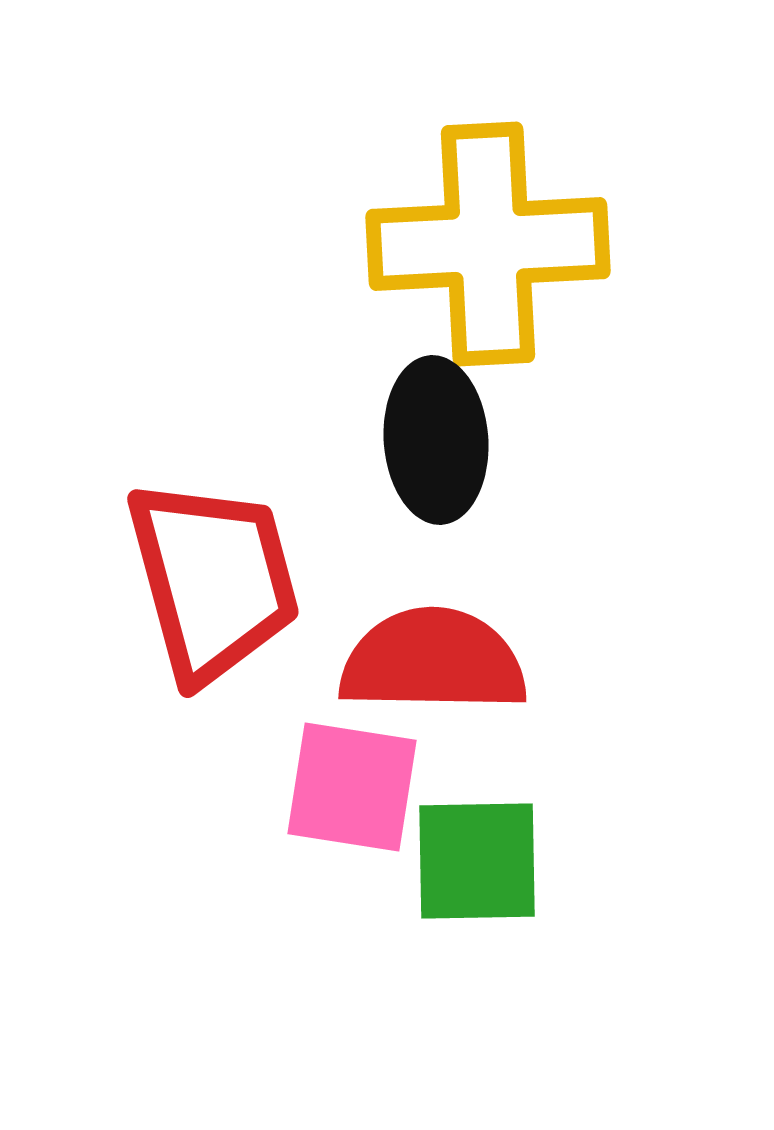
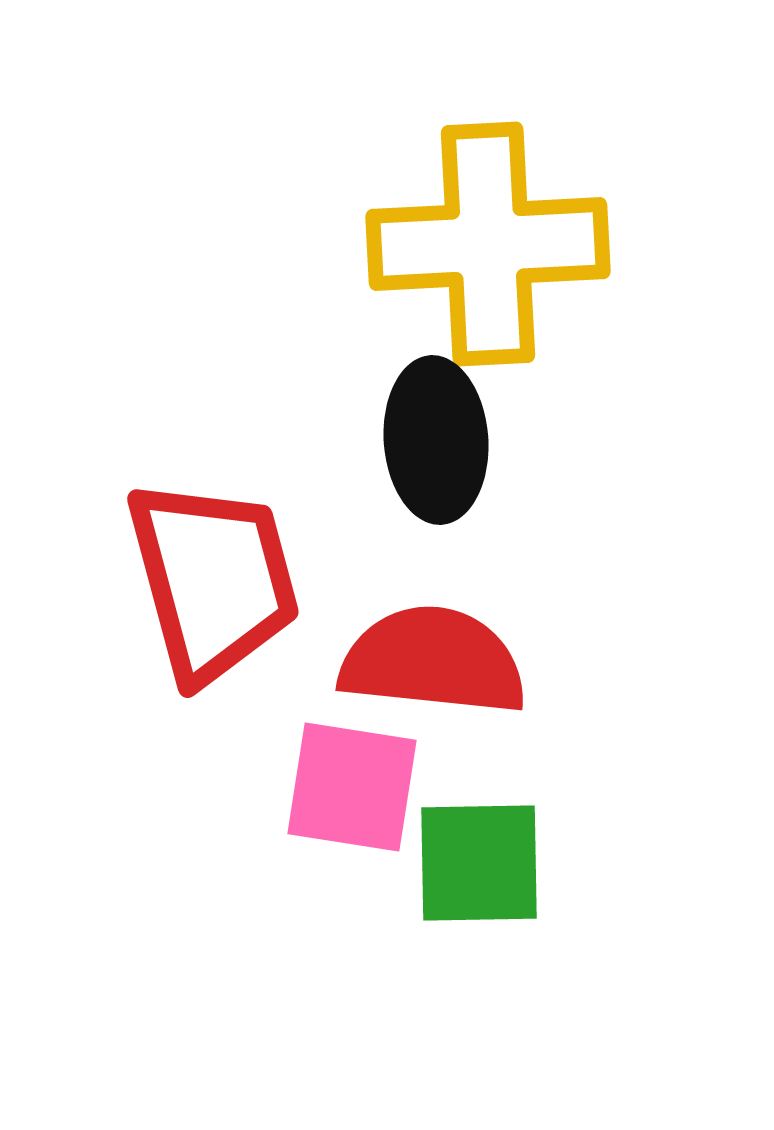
red semicircle: rotated 5 degrees clockwise
green square: moved 2 px right, 2 px down
